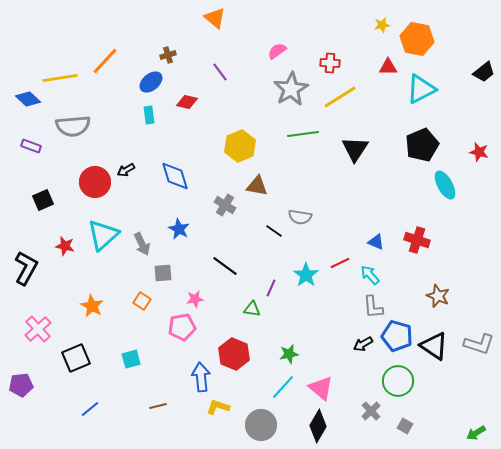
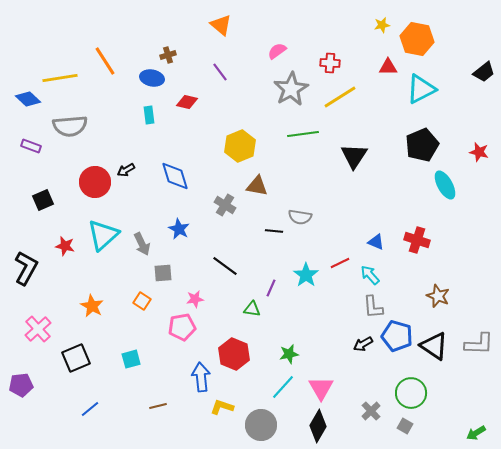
orange triangle at (215, 18): moved 6 px right, 7 px down
orange line at (105, 61): rotated 76 degrees counterclockwise
blue ellipse at (151, 82): moved 1 px right, 4 px up; rotated 50 degrees clockwise
gray semicircle at (73, 126): moved 3 px left
black triangle at (355, 149): moved 1 px left, 7 px down
black line at (274, 231): rotated 30 degrees counterclockwise
gray L-shape at (479, 344): rotated 16 degrees counterclockwise
green circle at (398, 381): moved 13 px right, 12 px down
pink triangle at (321, 388): rotated 20 degrees clockwise
yellow L-shape at (218, 407): moved 4 px right
